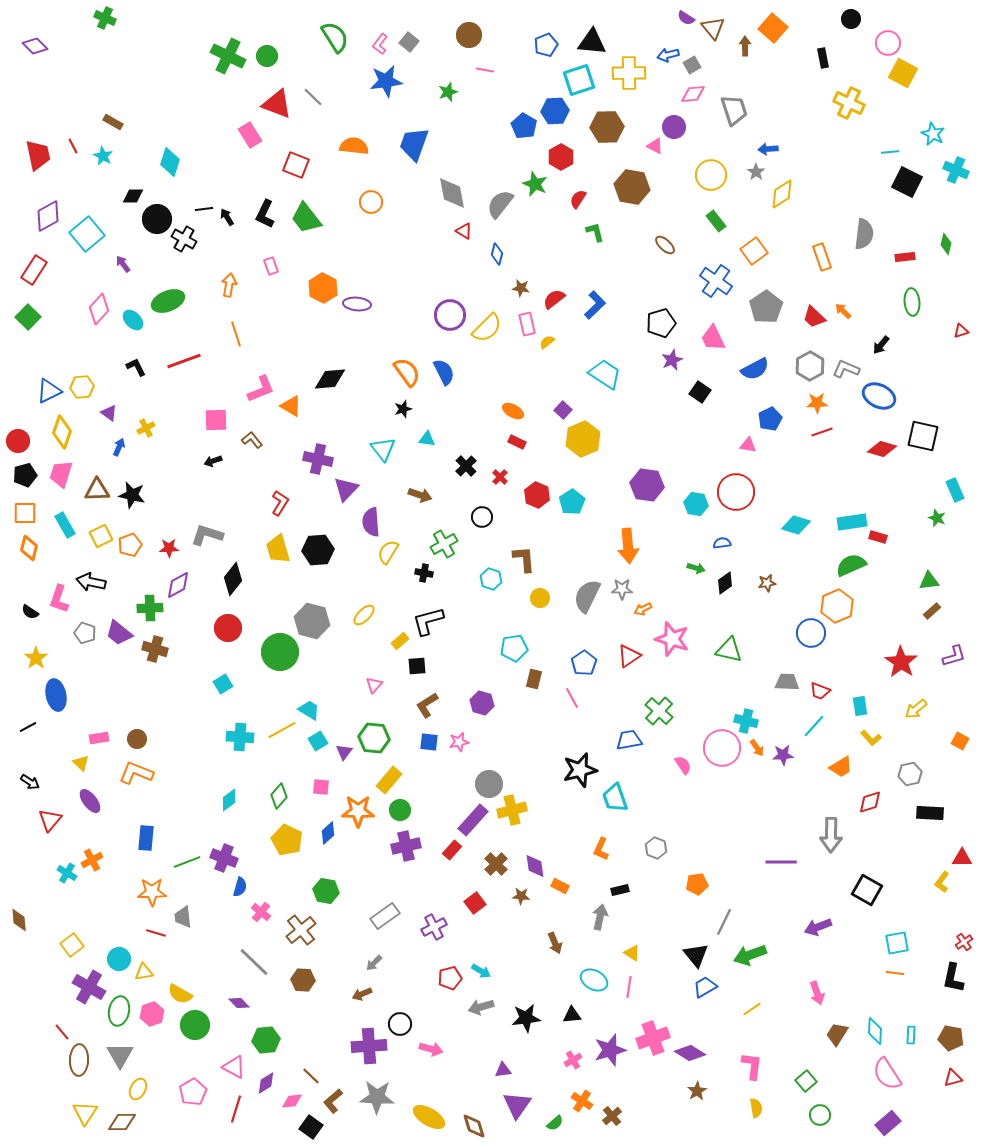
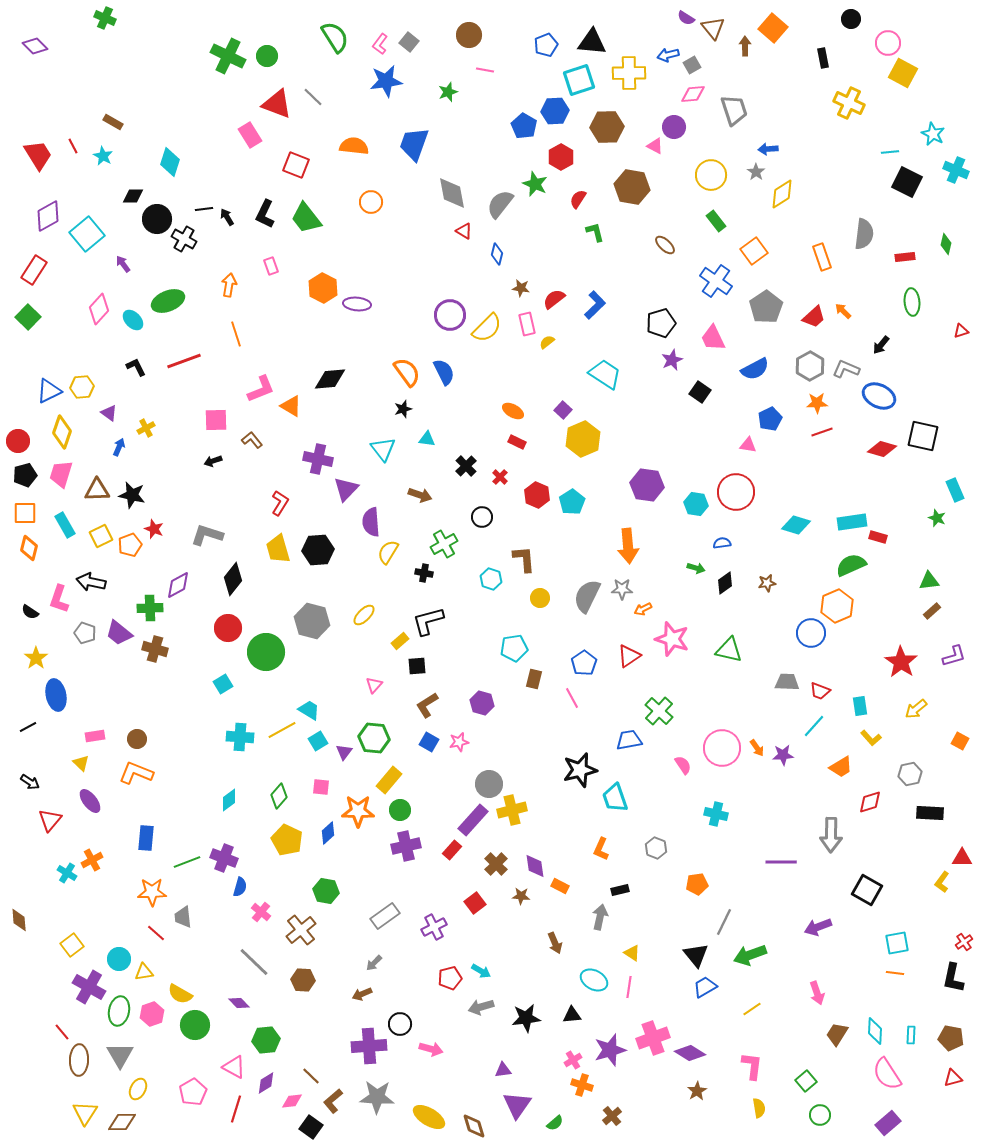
red trapezoid at (38, 155): rotated 20 degrees counterclockwise
red trapezoid at (814, 317): rotated 85 degrees counterclockwise
red star at (169, 548): moved 15 px left, 19 px up; rotated 24 degrees clockwise
green circle at (280, 652): moved 14 px left
cyan cross at (746, 721): moved 30 px left, 93 px down
pink rectangle at (99, 738): moved 4 px left, 2 px up
blue square at (429, 742): rotated 24 degrees clockwise
red line at (156, 933): rotated 24 degrees clockwise
orange cross at (582, 1101): moved 16 px up; rotated 15 degrees counterclockwise
yellow semicircle at (756, 1108): moved 3 px right
